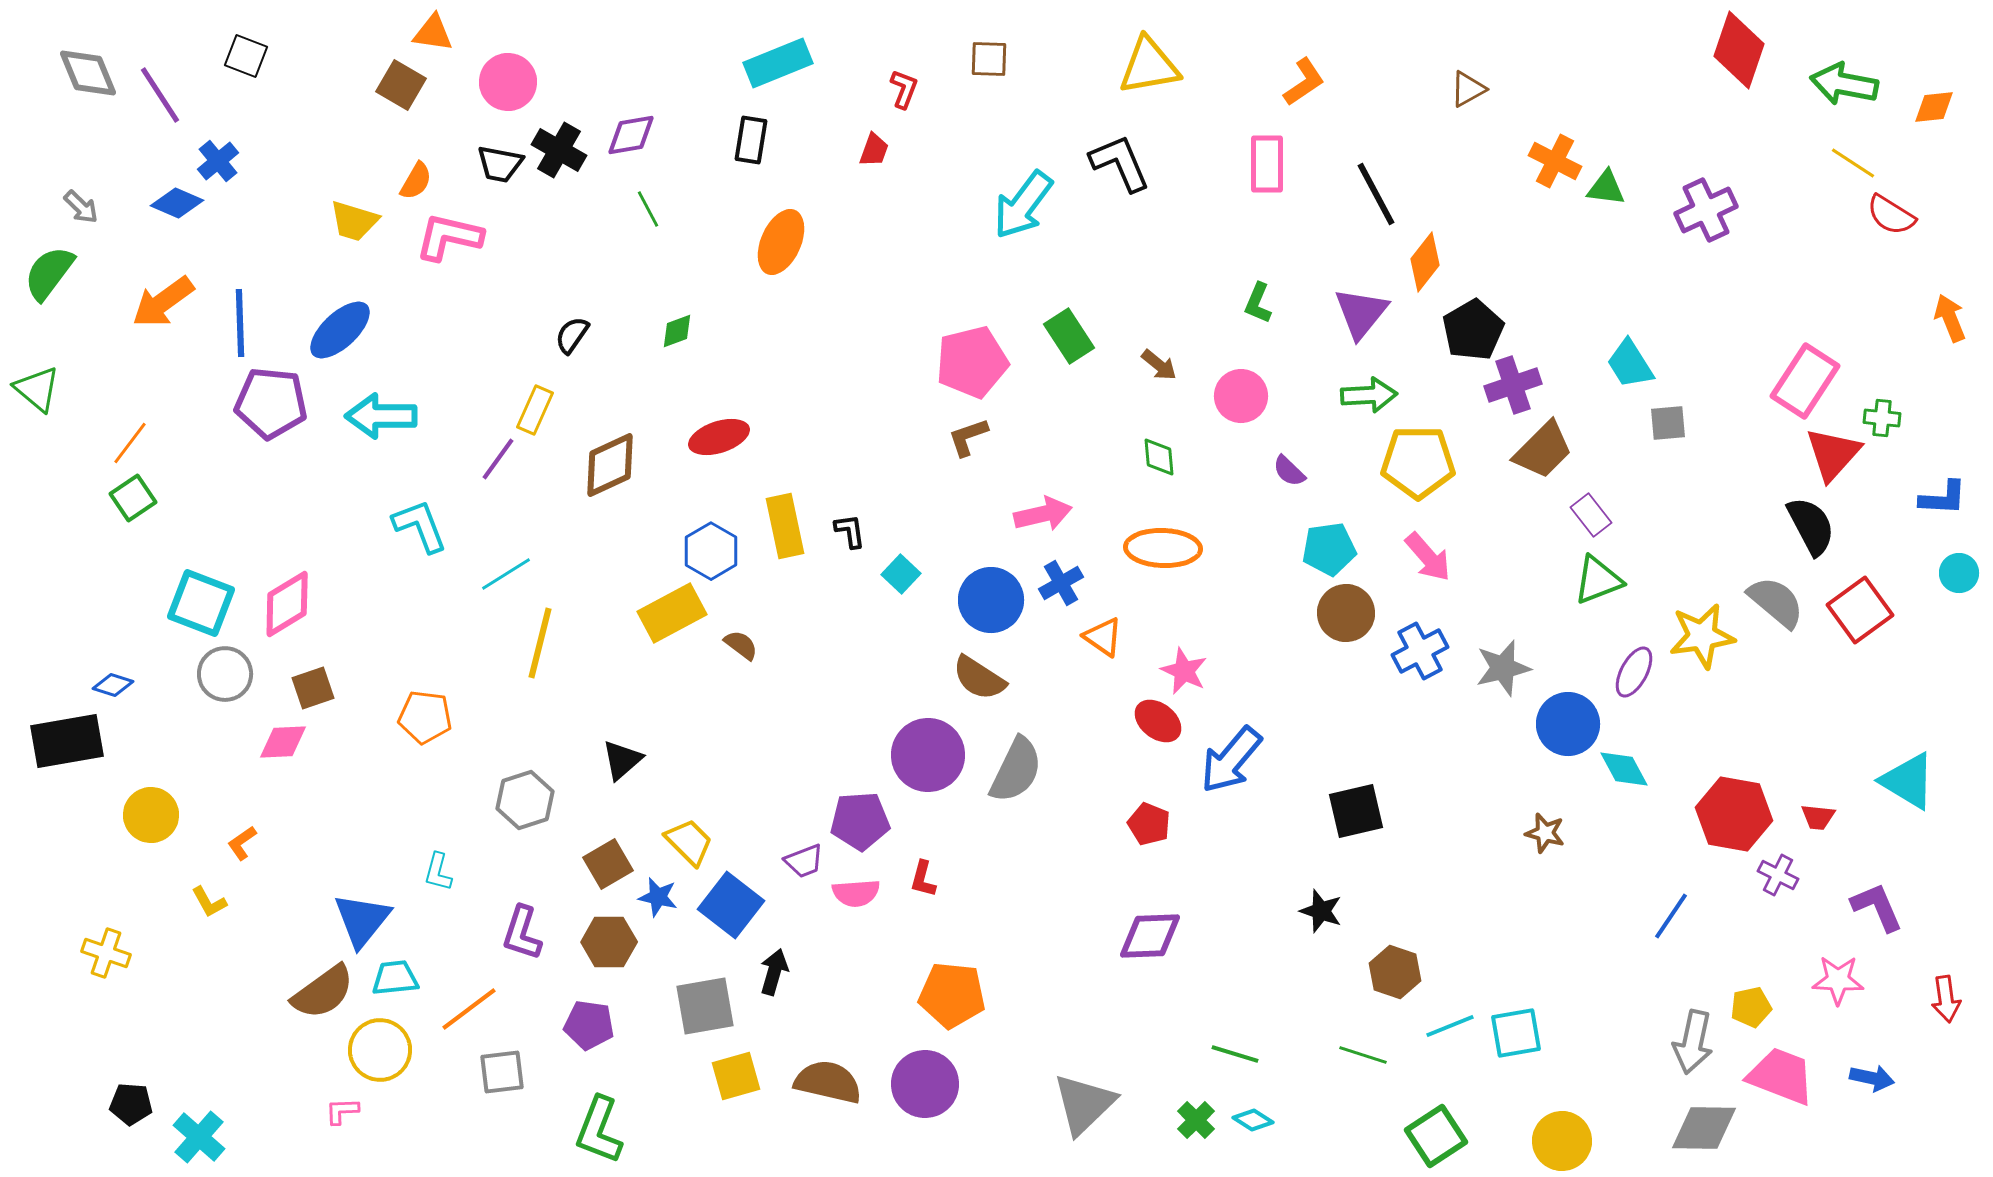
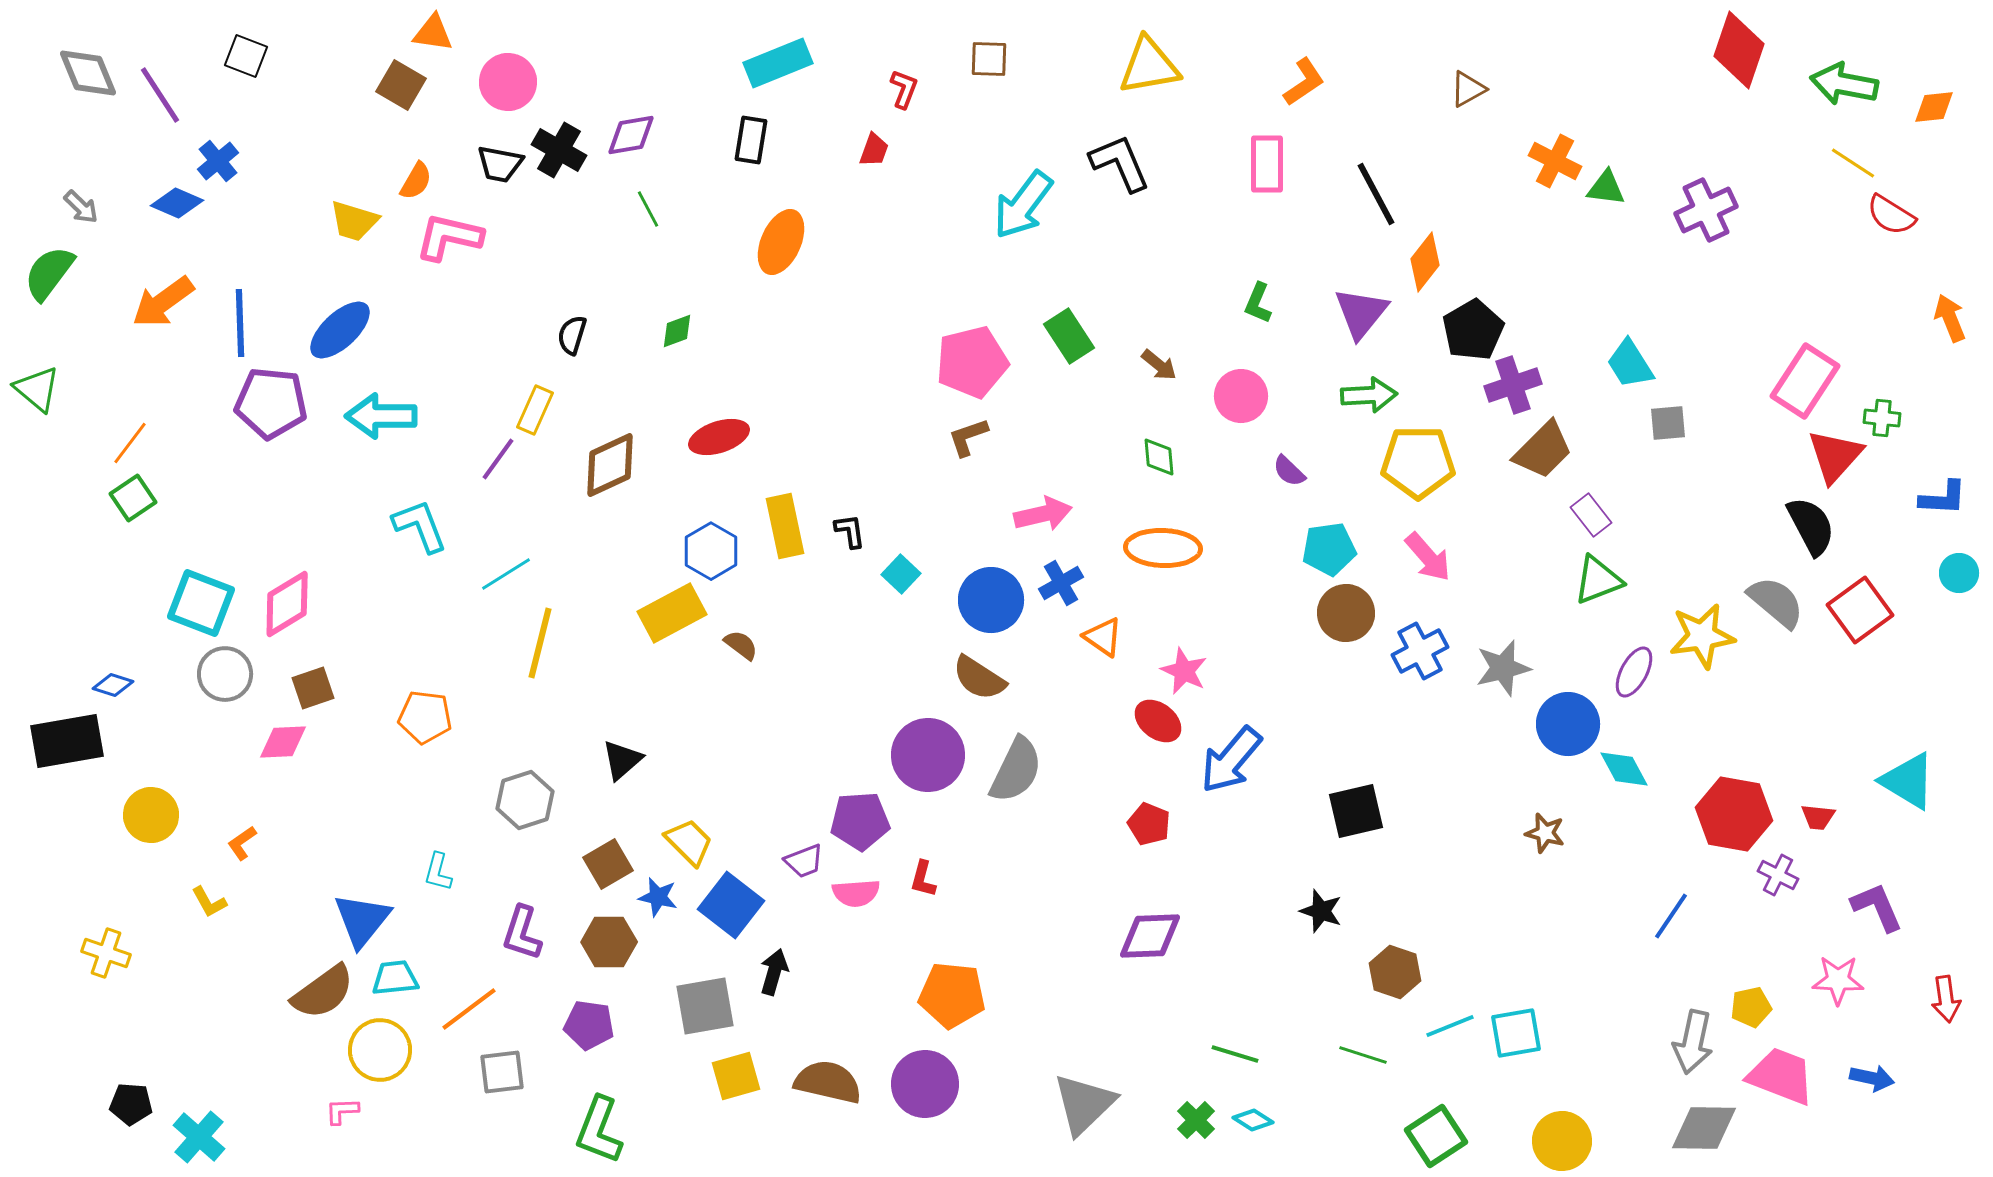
black semicircle at (572, 335): rotated 18 degrees counterclockwise
red triangle at (1833, 454): moved 2 px right, 2 px down
